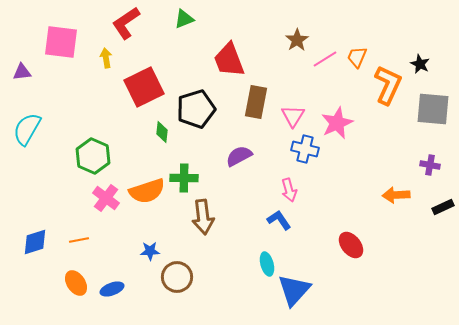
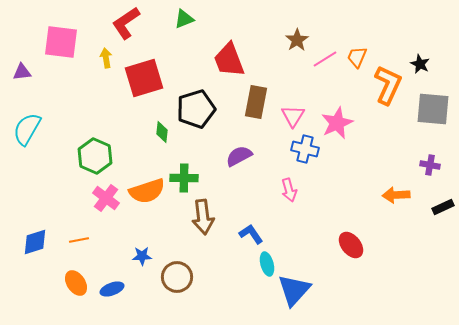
red square: moved 9 px up; rotated 9 degrees clockwise
green hexagon: moved 2 px right
blue L-shape: moved 28 px left, 14 px down
blue star: moved 8 px left, 5 px down
